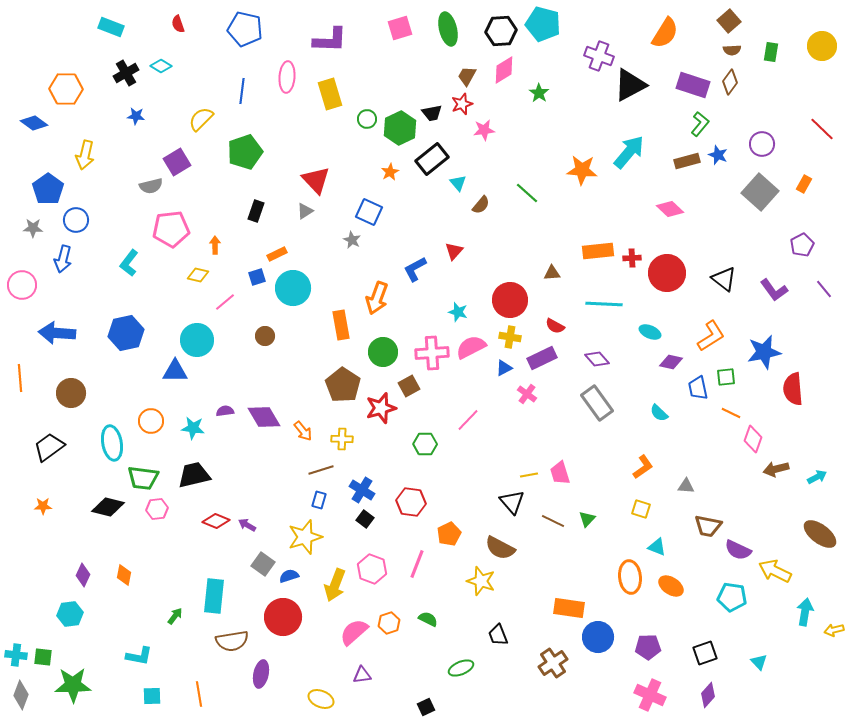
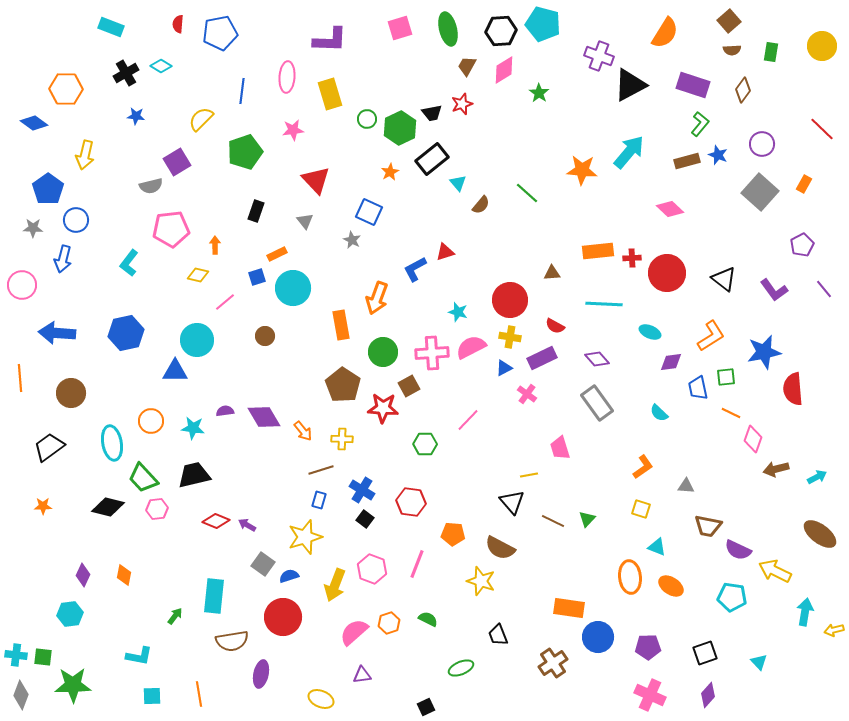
red semicircle at (178, 24): rotated 24 degrees clockwise
blue pentagon at (245, 29): moved 25 px left, 4 px down; rotated 24 degrees counterclockwise
brown trapezoid at (467, 76): moved 10 px up
brown diamond at (730, 82): moved 13 px right, 8 px down
pink star at (484, 130): moved 191 px left
gray triangle at (305, 211): moved 10 px down; rotated 36 degrees counterclockwise
red triangle at (454, 251): moved 9 px left, 1 px down; rotated 30 degrees clockwise
purple diamond at (671, 362): rotated 20 degrees counterclockwise
red star at (381, 408): moved 2 px right; rotated 20 degrees clockwise
pink trapezoid at (560, 473): moved 25 px up
green trapezoid at (143, 478): rotated 40 degrees clockwise
orange pentagon at (449, 534): moved 4 px right; rotated 30 degrees clockwise
